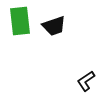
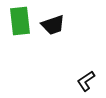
black trapezoid: moved 1 px left, 1 px up
